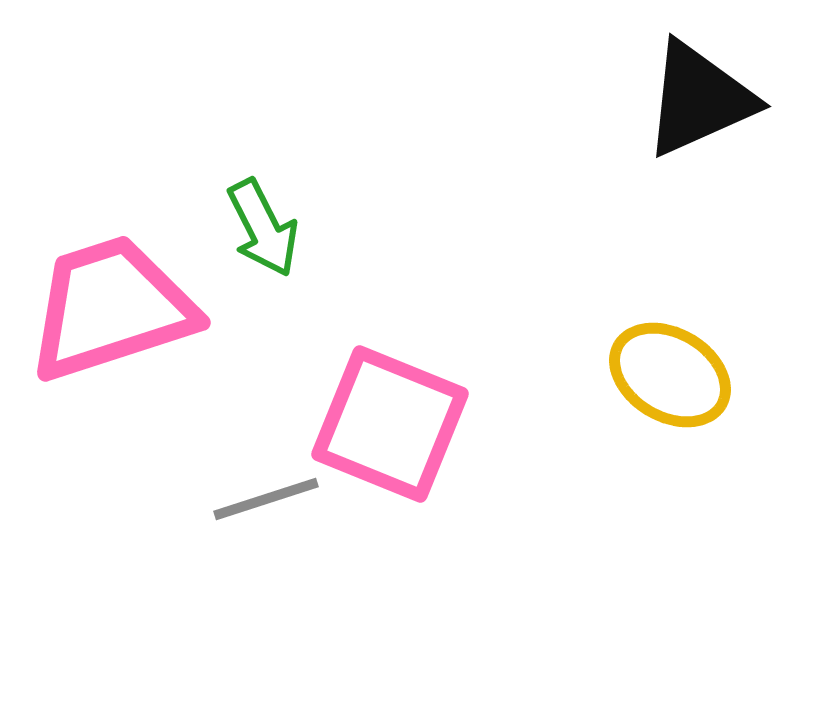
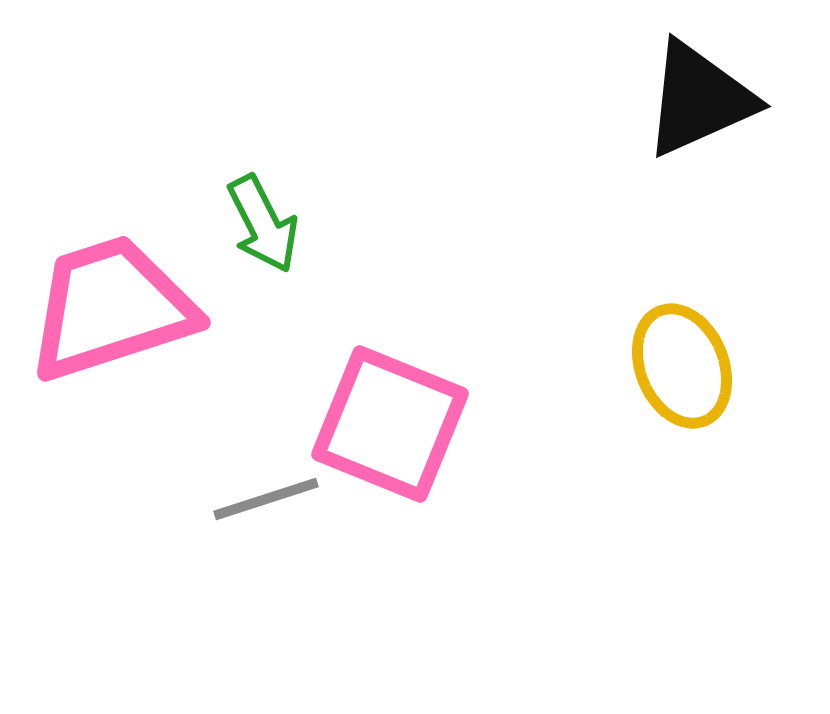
green arrow: moved 4 px up
yellow ellipse: moved 12 px right, 9 px up; rotated 37 degrees clockwise
